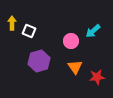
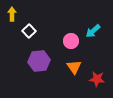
yellow arrow: moved 9 px up
white square: rotated 24 degrees clockwise
purple hexagon: rotated 10 degrees clockwise
orange triangle: moved 1 px left
red star: moved 2 px down; rotated 14 degrees clockwise
